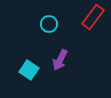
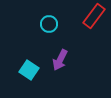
red rectangle: moved 1 px right, 1 px up
